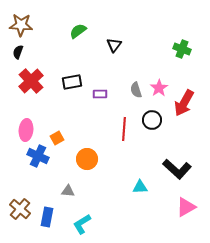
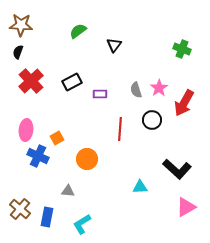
black rectangle: rotated 18 degrees counterclockwise
red line: moved 4 px left
